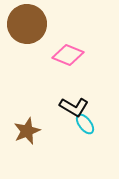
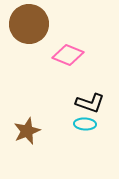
brown circle: moved 2 px right
black L-shape: moved 16 px right, 4 px up; rotated 12 degrees counterclockwise
cyan ellipse: rotated 50 degrees counterclockwise
